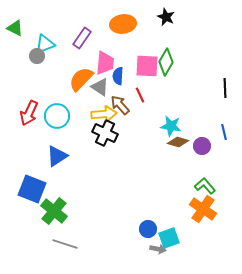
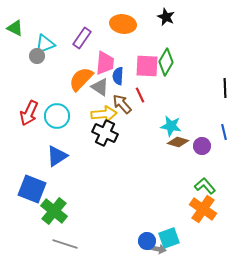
orange ellipse: rotated 15 degrees clockwise
brown arrow: moved 2 px right, 1 px up
blue circle: moved 1 px left, 12 px down
